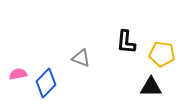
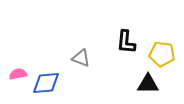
blue diamond: rotated 40 degrees clockwise
black triangle: moved 3 px left, 3 px up
